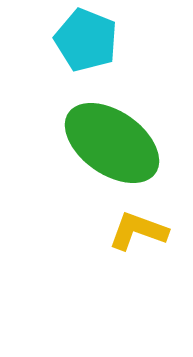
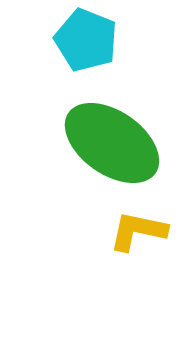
yellow L-shape: rotated 8 degrees counterclockwise
